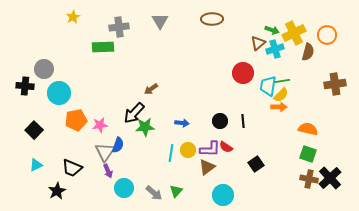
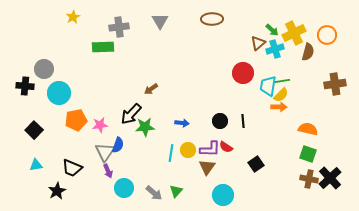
green arrow at (272, 30): rotated 24 degrees clockwise
black arrow at (134, 113): moved 3 px left, 1 px down
cyan triangle at (36, 165): rotated 16 degrees clockwise
brown triangle at (207, 167): rotated 18 degrees counterclockwise
